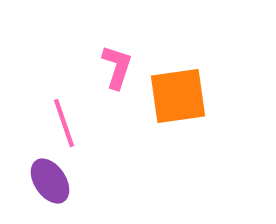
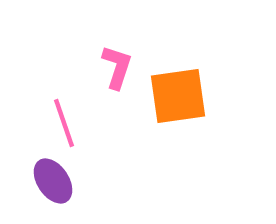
purple ellipse: moved 3 px right
